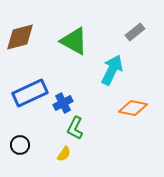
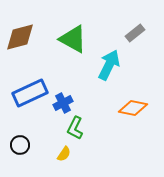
gray rectangle: moved 1 px down
green triangle: moved 1 px left, 2 px up
cyan arrow: moved 3 px left, 5 px up
